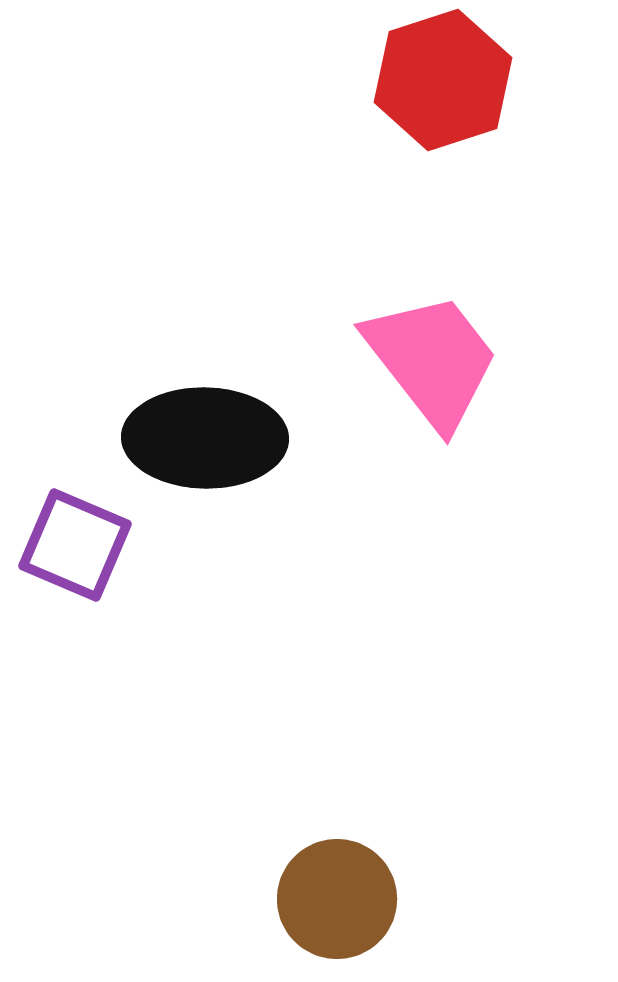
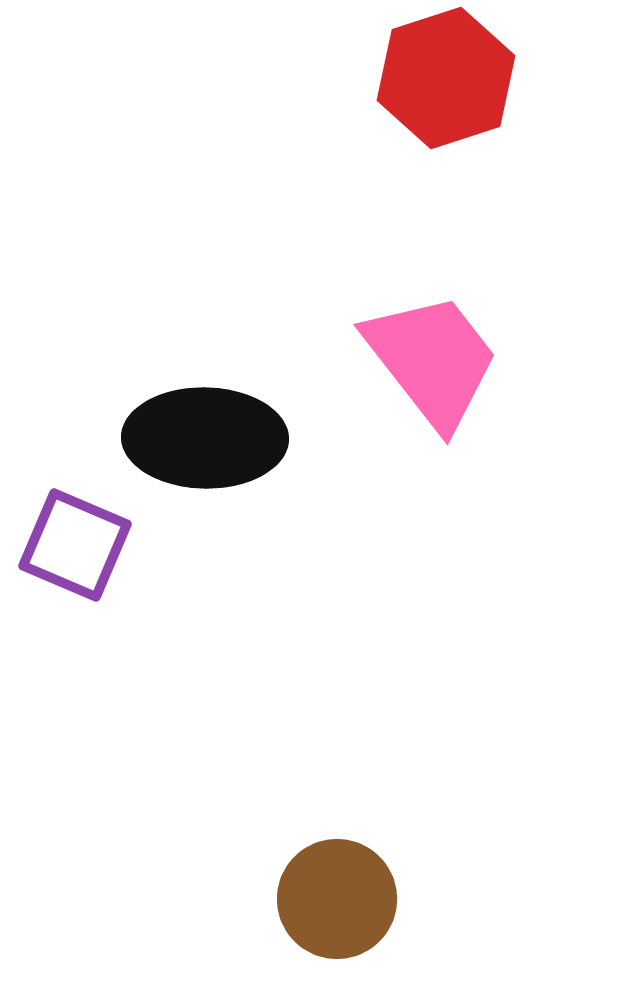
red hexagon: moved 3 px right, 2 px up
